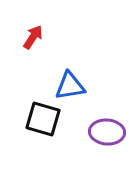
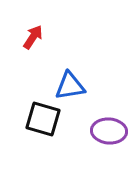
purple ellipse: moved 2 px right, 1 px up
